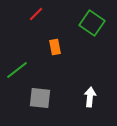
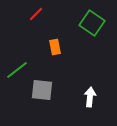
gray square: moved 2 px right, 8 px up
